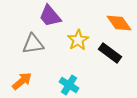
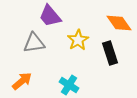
gray triangle: moved 1 px right, 1 px up
black rectangle: rotated 35 degrees clockwise
